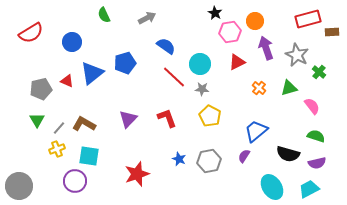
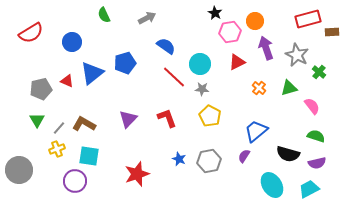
gray circle at (19, 186): moved 16 px up
cyan ellipse at (272, 187): moved 2 px up
